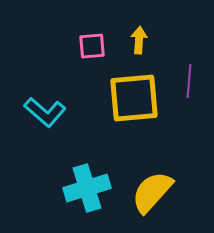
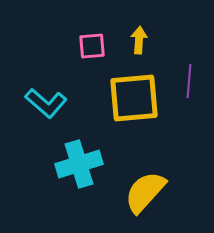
cyan L-shape: moved 1 px right, 9 px up
cyan cross: moved 8 px left, 24 px up
yellow semicircle: moved 7 px left
